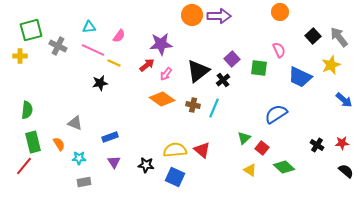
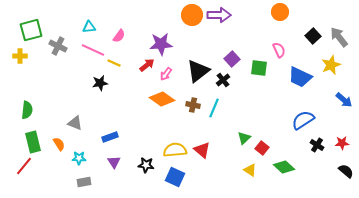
purple arrow at (219, 16): moved 1 px up
blue semicircle at (276, 114): moved 27 px right, 6 px down
